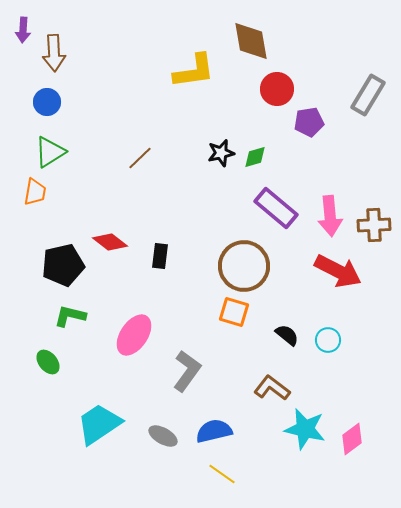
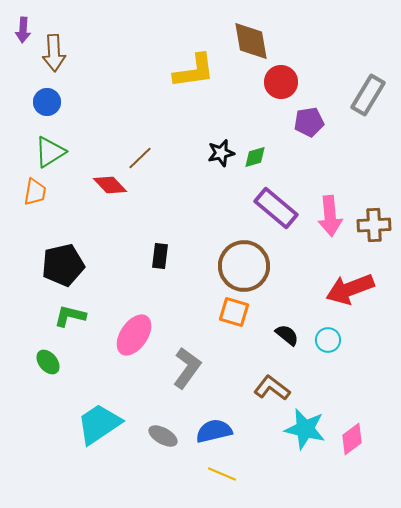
red circle: moved 4 px right, 7 px up
red diamond: moved 57 px up; rotated 8 degrees clockwise
red arrow: moved 12 px right, 18 px down; rotated 132 degrees clockwise
gray L-shape: moved 3 px up
yellow line: rotated 12 degrees counterclockwise
